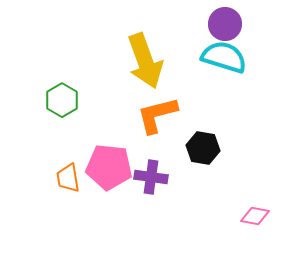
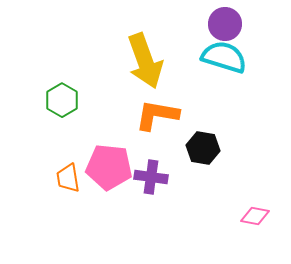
orange L-shape: rotated 24 degrees clockwise
